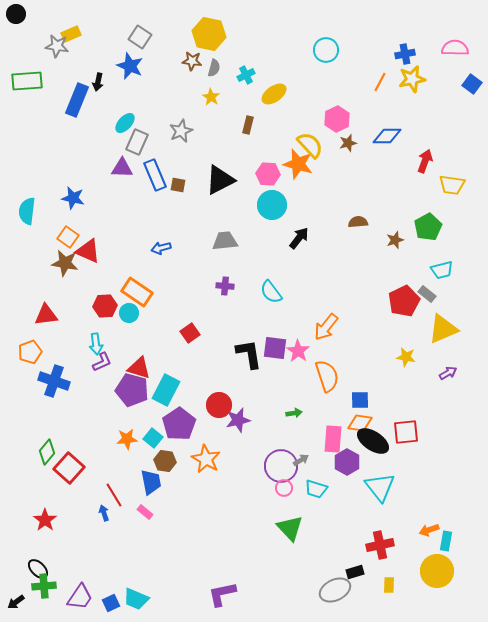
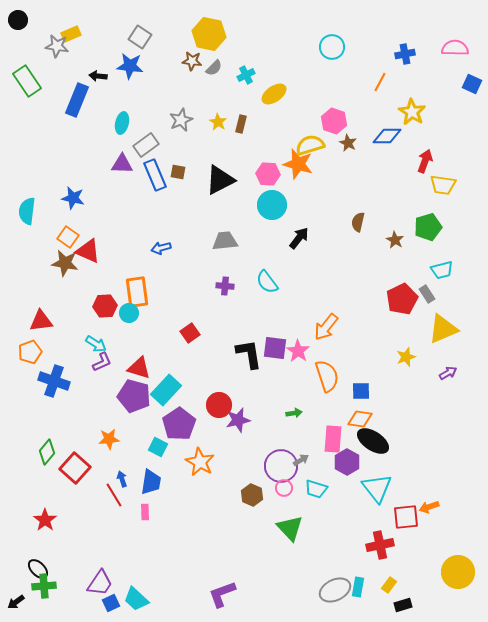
black circle at (16, 14): moved 2 px right, 6 px down
cyan circle at (326, 50): moved 6 px right, 3 px up
blue star at (130, 66): rotated 16 degrees counterclockwise
gray semicircle at (214, 68): rotated 30 degrees clockwise
yellow star at (412, 79): moved 33 px down; rotated 28 degrees counterclockwise
green rectangle at (27, 81): rotated 60 degrees clockwise
black arrow at (98, 82): moved 6 px up; rotated 84 degrees clockwise
blue square at (472, 84): rotated 12 degrees counterclockwise
yellow star at (211, 97): moved 7 px right, 25 px down
pink hexagon at (337, 119): moved 3 px left, 2 px down; rotated 15 degrees counterclockwise
cyan ellipse at (125, 123): moved 3 px left; rotated 30 degrees counterclockwise
brown rectangle at (248, 125): moved 7 px left, 1 px up
gray star at (181, 131): moved 11 px up
gray rectangle at (137, 142): moved 9 px right, 3 px down; rotated 30 degrees clockwise
brown star at (348, 143): rotated 30 degrees counterclockwise
yellow semicircle at (310, 145): rotated 64 degrees counterclockwise
purple triangle at (122, 168): moved 4 px up
brown square at (178, 185): moved 13 px up
yellow trapezoid at (452, 185): moved 9 px left
brown semicircle at (358, 222): rotated 72 degrees counterclockwise
green pentagon at (428, 227): rotated 12 degrees clockwise
brown star at (395, 240): rotated 24 degrees counterclockwise
orange rectangle at (137, 292): rotated 48 degrees clockwise
cyan semicircle at (271, 292): moved 4 px left, 10 px up
gray rectangle at (427, 294): rotated 18 degrees clockwise
red pentagon at (404, 301): moved 2 px left, 2 px up
red triangle at (46, 315): moved 5 px left, 6 px down
cyan arrow at (96, 344): rotated 50 degrees counterclockwise
yellow star at (406, 357): rotated 30 degrees counterclockwise
purple pentagon at (132, 390): moved 2 px right, 6 px down
cyan rectangle at (166, 390): rotated 16 degrees clockwise
blue square at (360, 400): moved 1 px right, 9 px up
orange diamond at (360, 423): moved 4 px up
red square at (406, 432): moved 85 px down
cyan square at (153, 438): moved 5 px right, 9 px down; rotated 12 degrees counterclockwise
orange star at (127, 439): moved 18 px left
orange star at (206, 459): moved 6 px left, 3 px down
brown hexagon at (165, 461): moved 87 px right, 34 px down; rotated 15 degrees clockwise
red square at (69, 468): moved 6 px right
blue trapezoid at (151, 482): rotated 20 degrees clockwise
cyan triangle at (380, 487): moved 3 px left, 1 px down
pink rectangle at (145, 512): rotated 49 degrees clockwise
blue arrow at (104, 513): moved 18 px right, 34 px up
orange arrow at (429, 530): moved 23 px up
cyan rectangle at (446, 541): moved 88 px left, 46 px down
yellow circle at (437, 571): moved 21 px right, 1 px down
black rectangle at (355, 572): moved 48 px right, 33 px down
yellow rectangle at (389, 585): rotated 35 degrees clockwise
purple L-shape at (222, 594): rotated 8 degrees counterclockwise
purple trapezoid at (80, 597): moved 20 px right, 14 px up
cyan trapezoid at (136, 599): rotated 20 degrees clockwise
